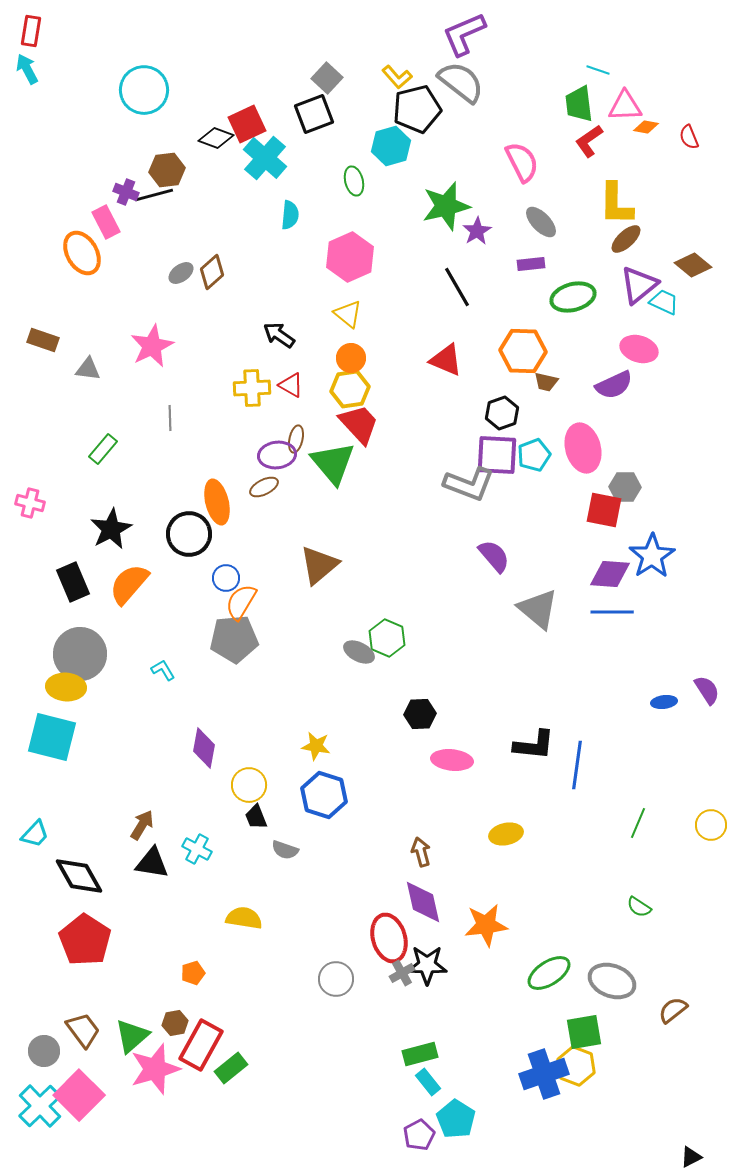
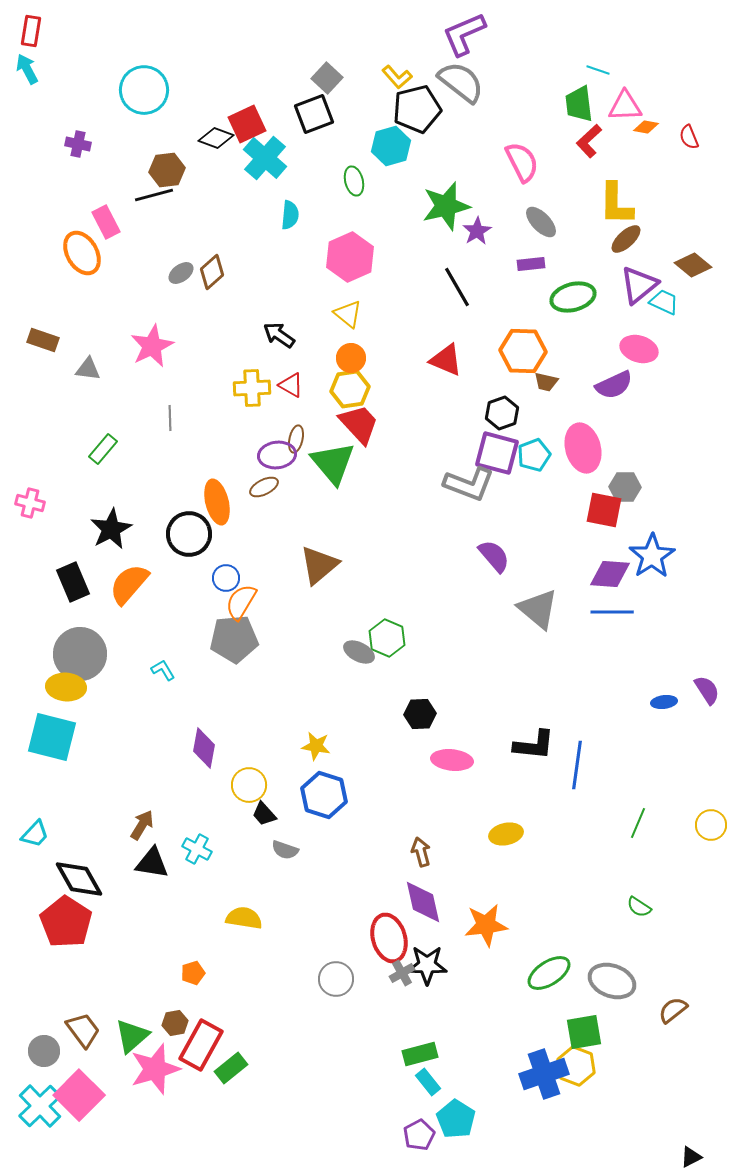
red L-shape at (589, 141): rotated 8 degrees counterclockwise
purple cross at (126, 192): moved 48 px left, 48 px up; rotated 10 degrees counterclockwise
purple square at (497, 455): moved 2 px up; rotated 12 degrees clockwise
black trapezoid at (256, 817): moved 8 px right, 3 px up; rotated 20 degrees counterclockwise
black diamond at (79, 876): moved 3 px down
red pentagon at (85, 940): moved 19 px left, 18 px up
